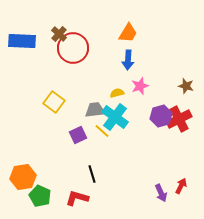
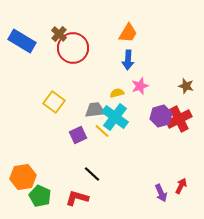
blue rectangle: rotated 28 degrees clockwise
black line: rotated 30 degrees counterclockwise
